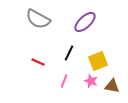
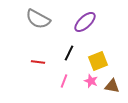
red line: rotated 16 degrees counterclockwise
